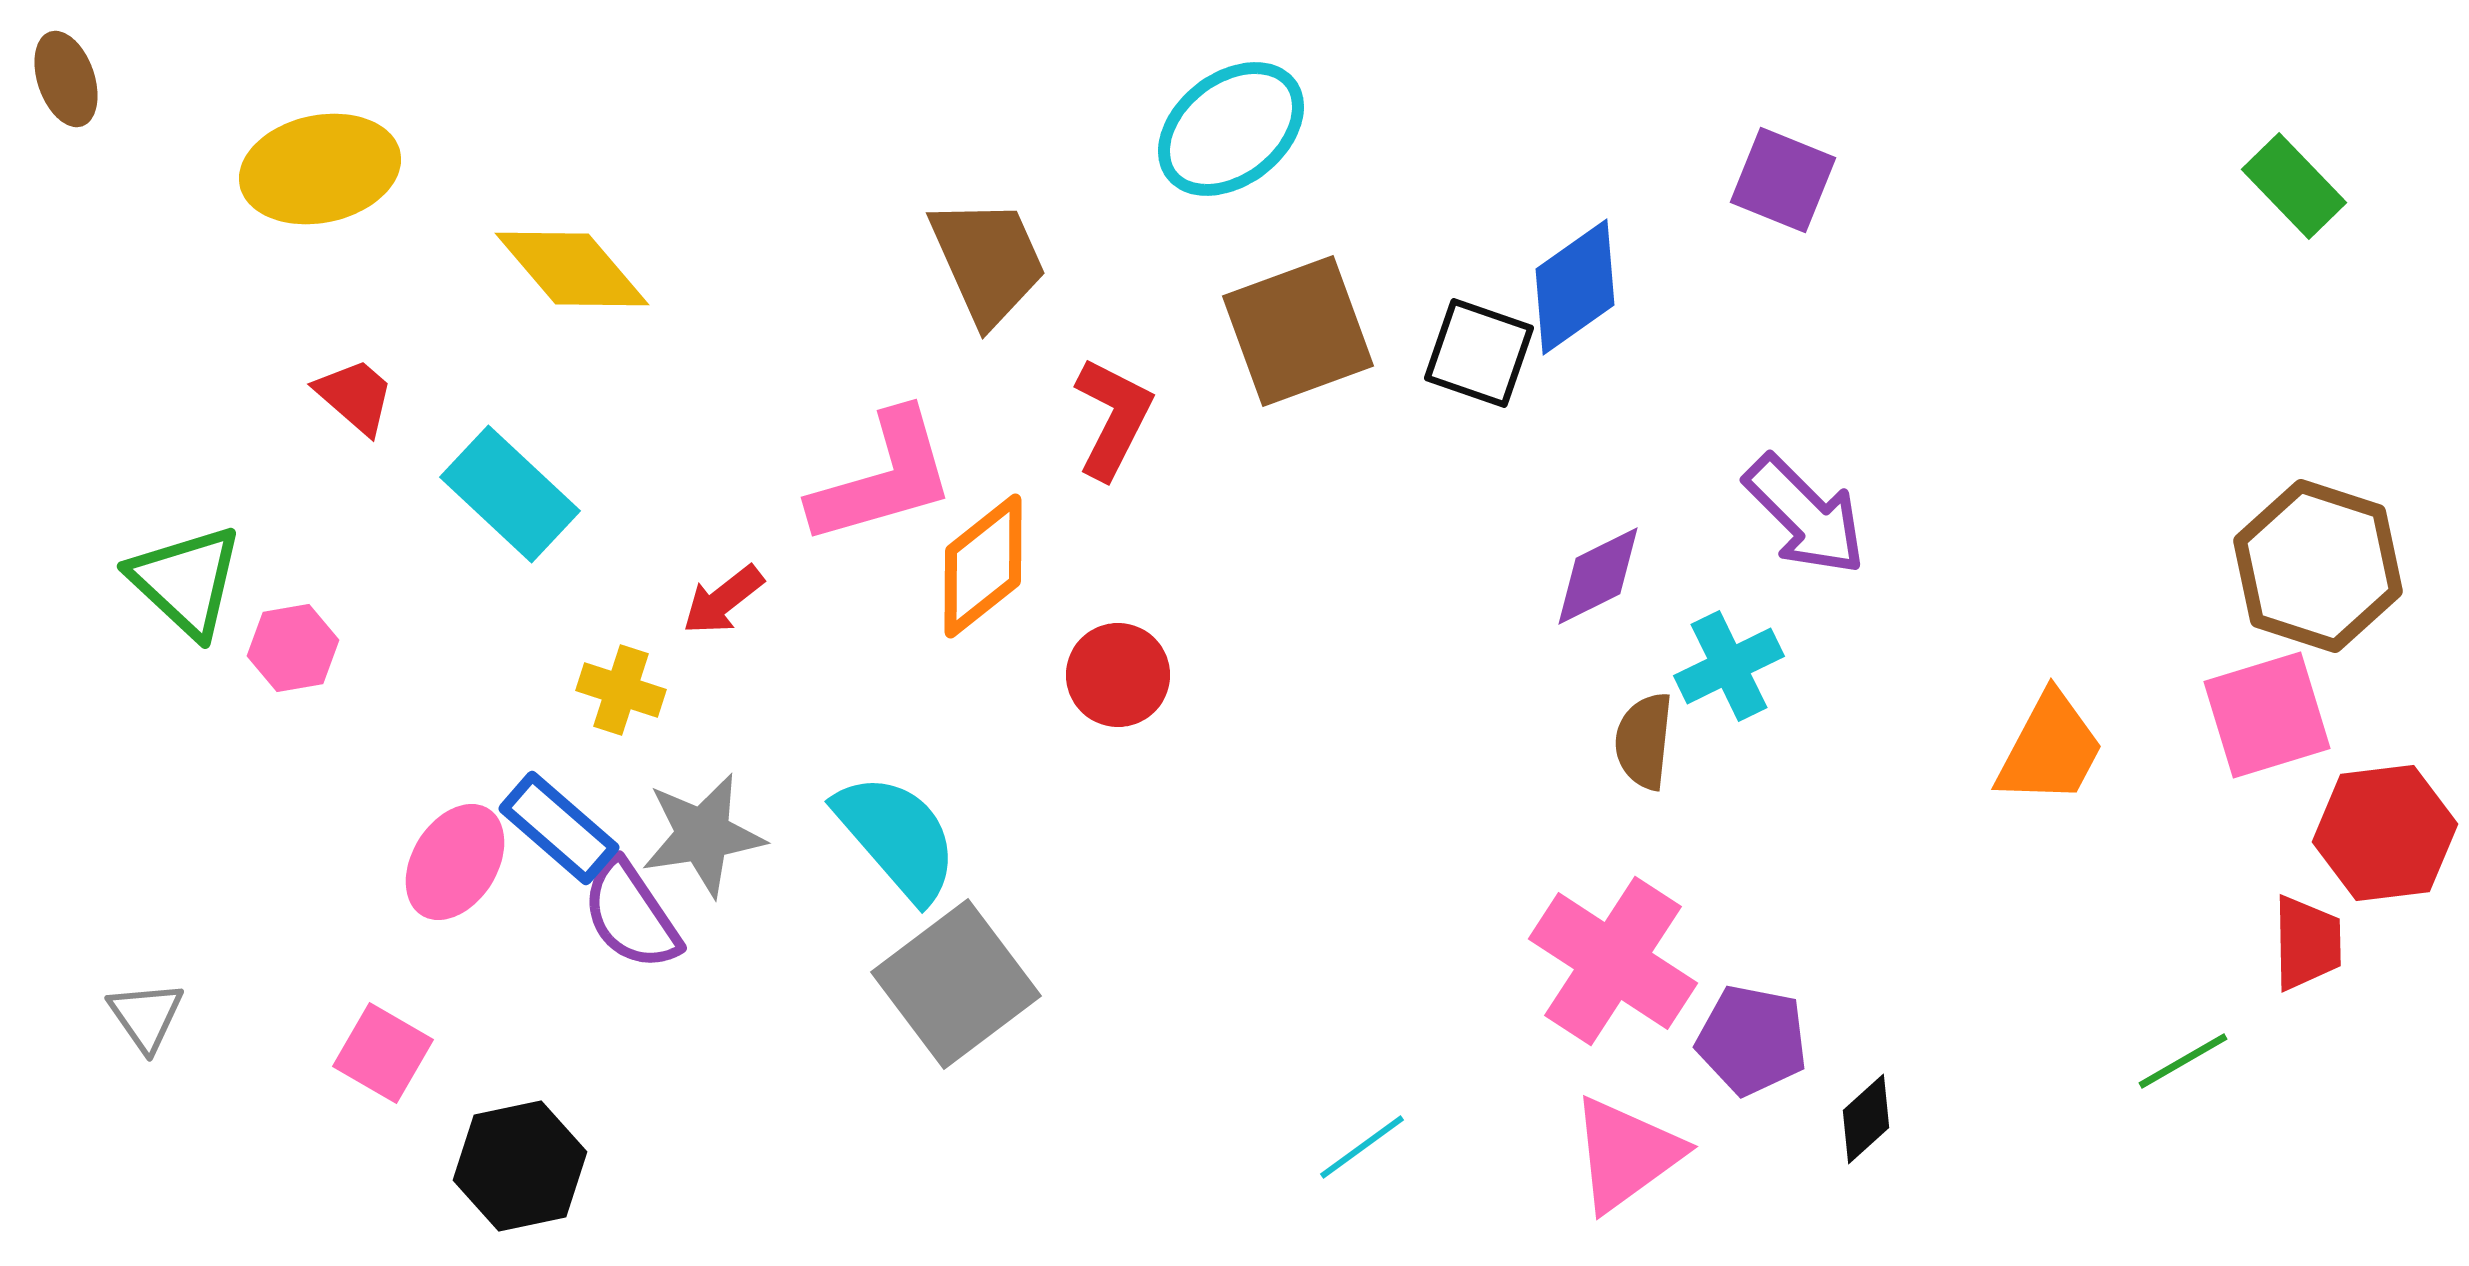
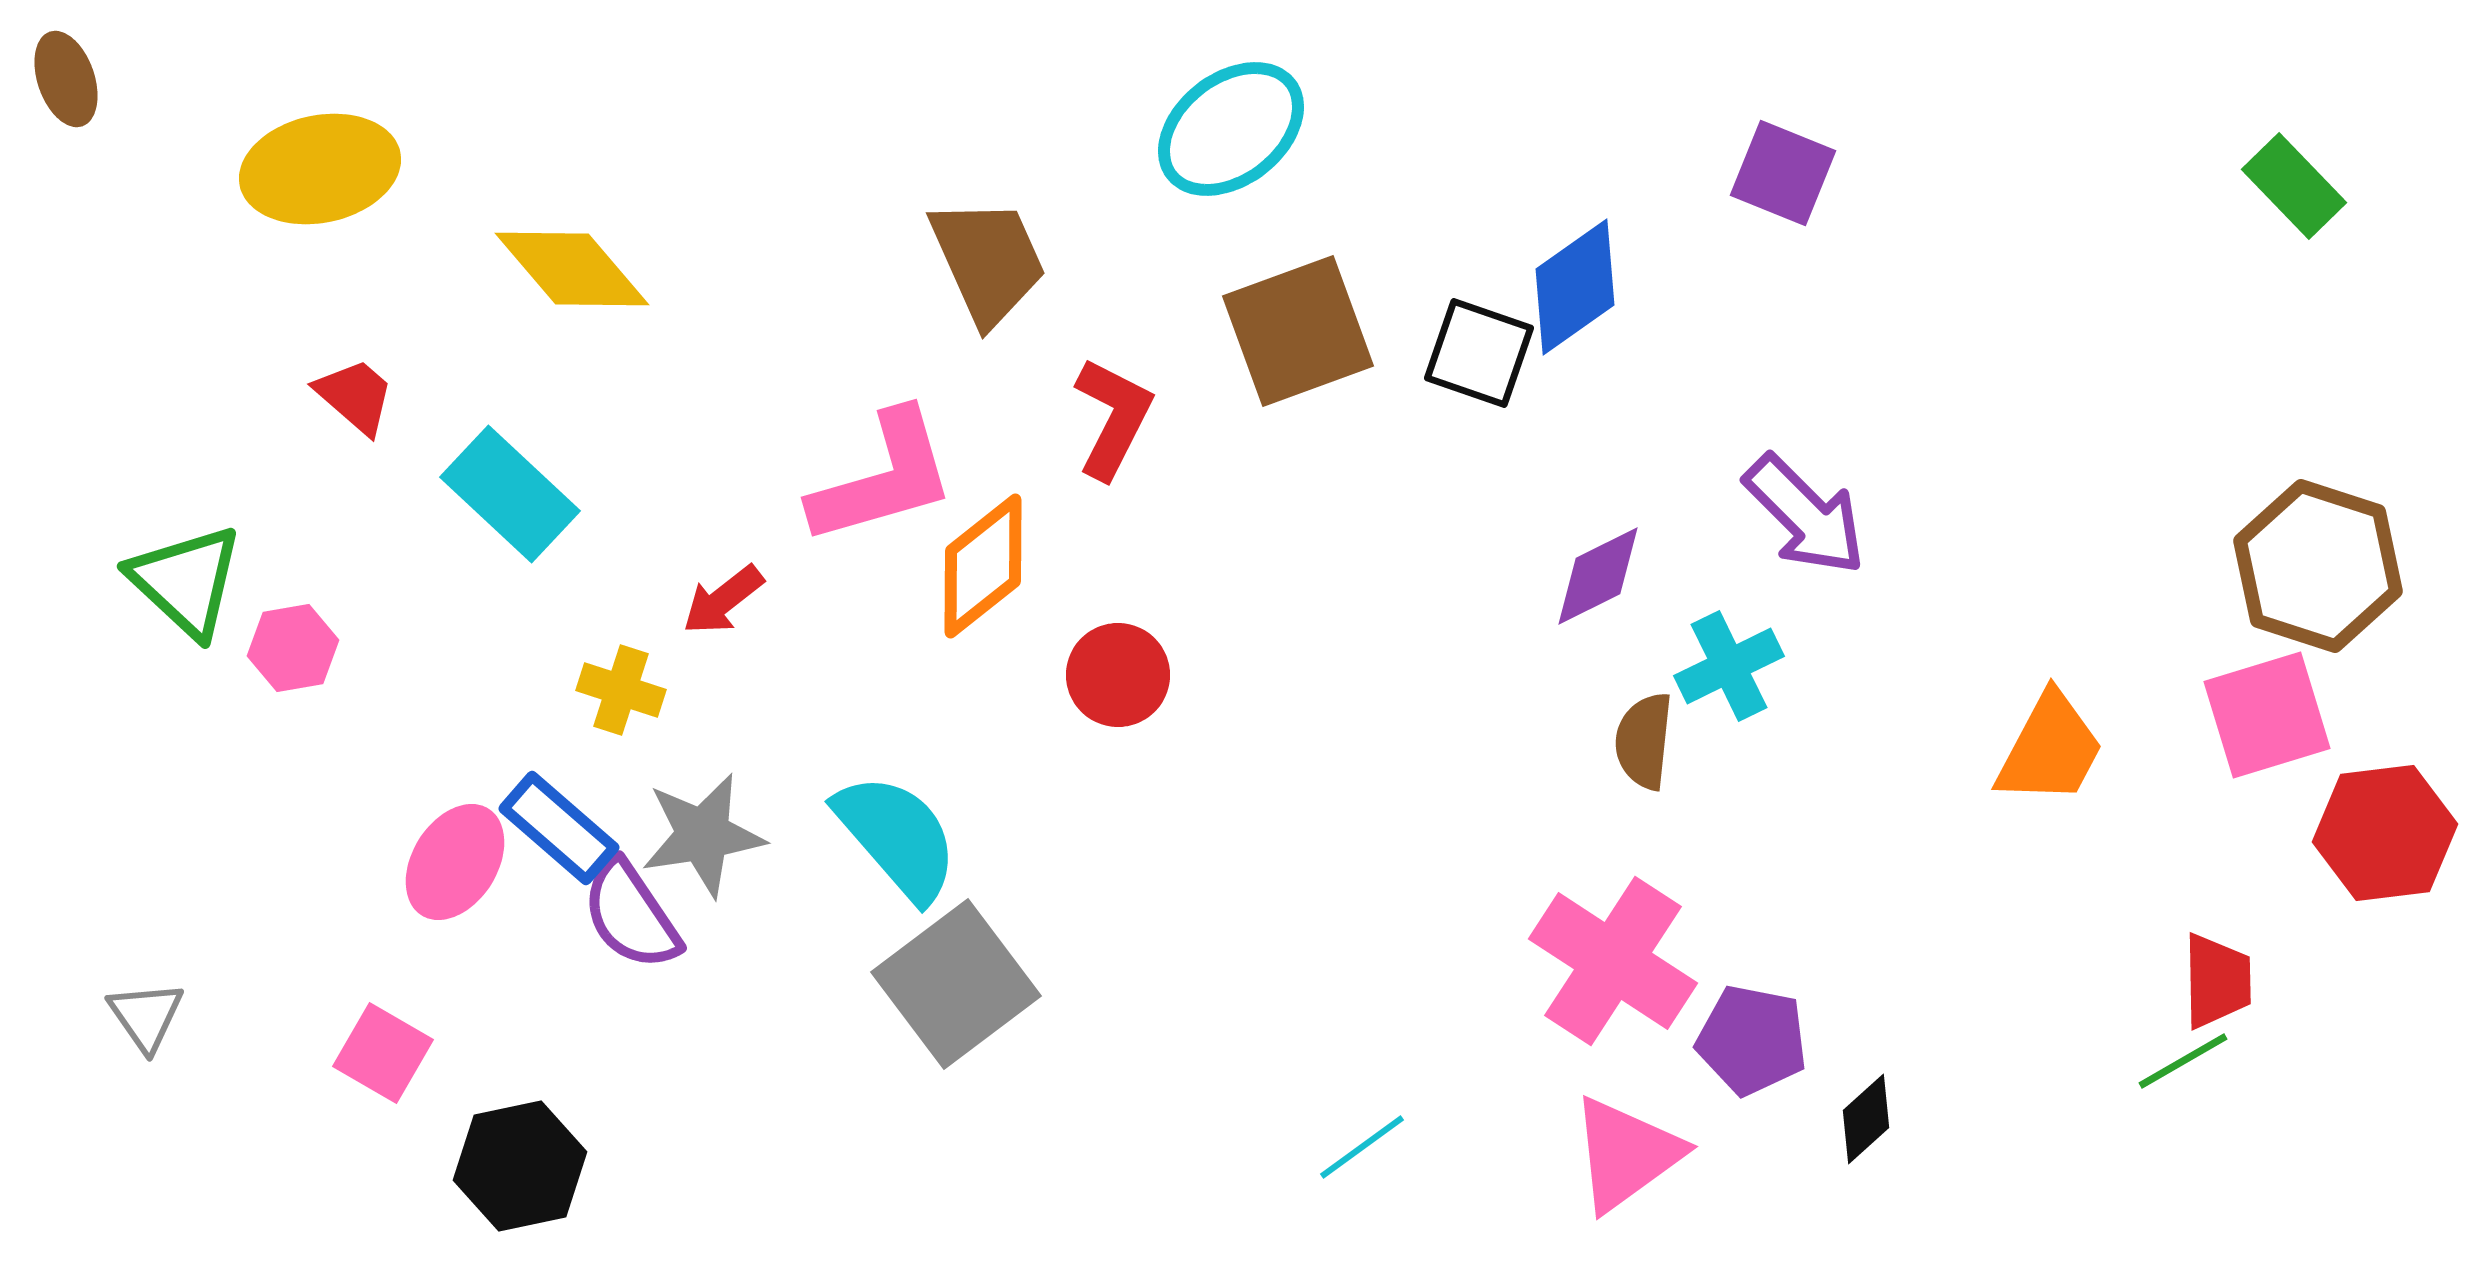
purple square at (1783, 180): moved 7 px up
red trapezoid at (2307, 943): moved 90 px left, 38 px down
